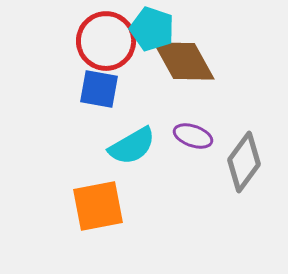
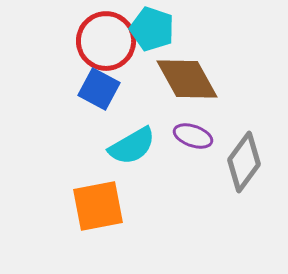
brown diamond: moved 3 px right, 18 px down
blue square: rotated 18 degrees clockwise
